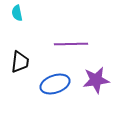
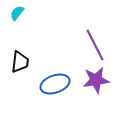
cyan semicircle: rotated 49 degrees clockwise
purple line: moved 24 px right, 1 px down; rotated 64 degrees clockwise
